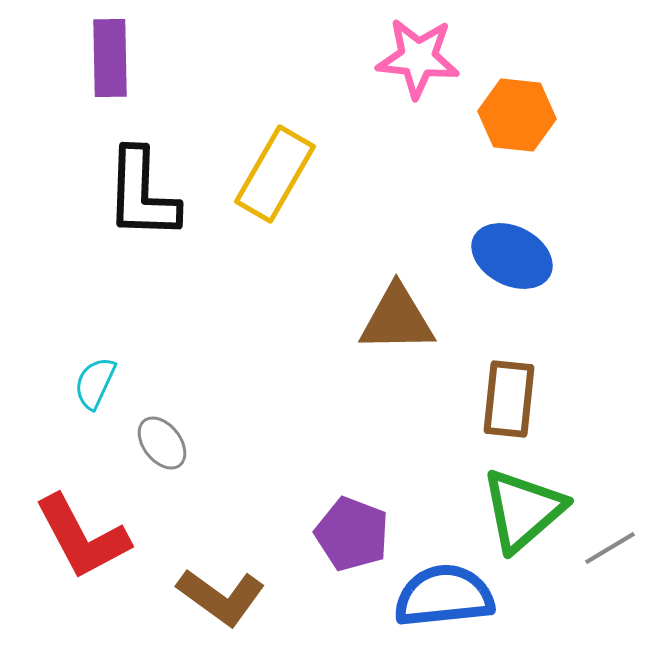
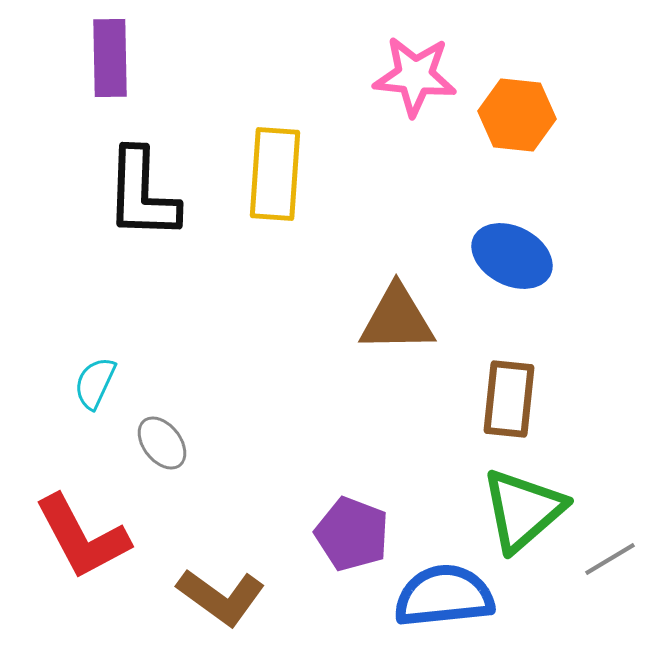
pink star: moved 3 px left, 18 px down
yellow rectangle: rotated 26 degrees counterclockwise
gray line: moved 11 px down
